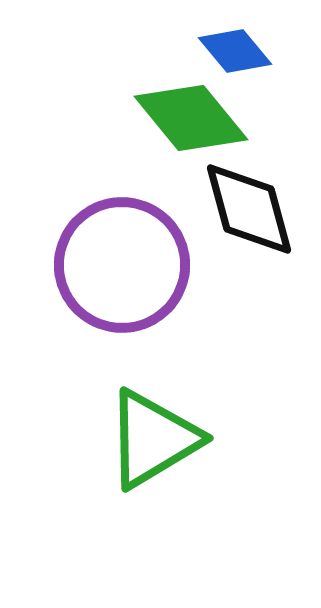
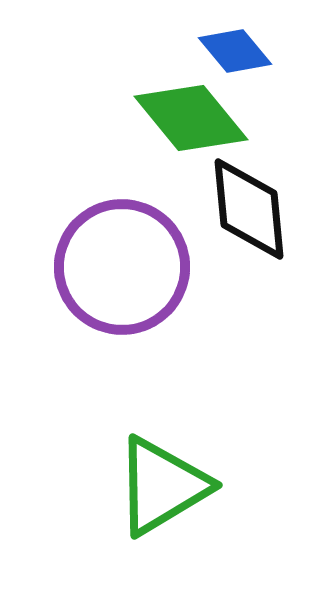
black diamond: rotated 10 degrees clockwise
purple circle: moved 2 px down
green triangle: moved 9 px right, 47 px down
